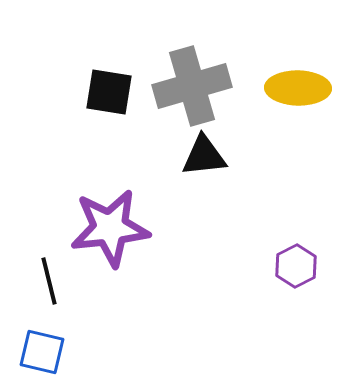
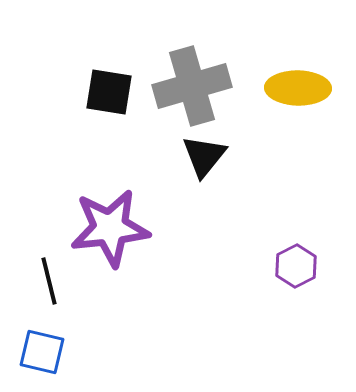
black triangle: rotated 45 degrees counterclockwise
